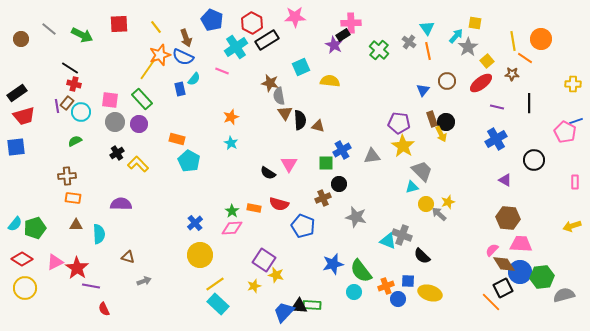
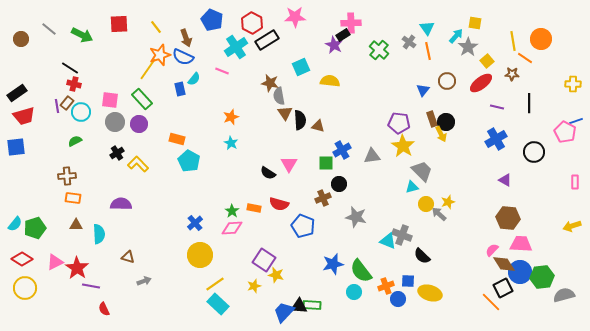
black circle at (534, 160): moved 8 px up
